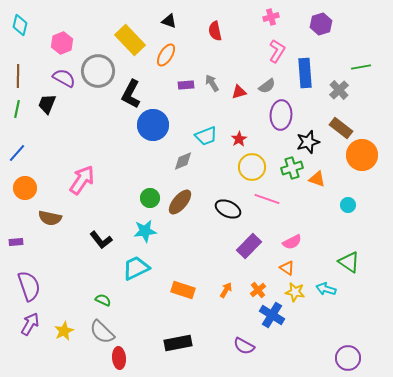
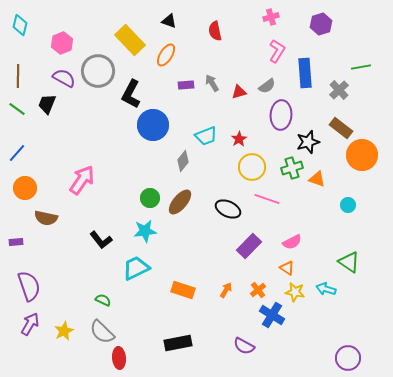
green line at (17, 109): rotated 66 degrees counterclockwise
gray diamond at (183, 161): rotated 30 degrees counterclockwise
brown semicircle at (50, 218): moved 4 px left
